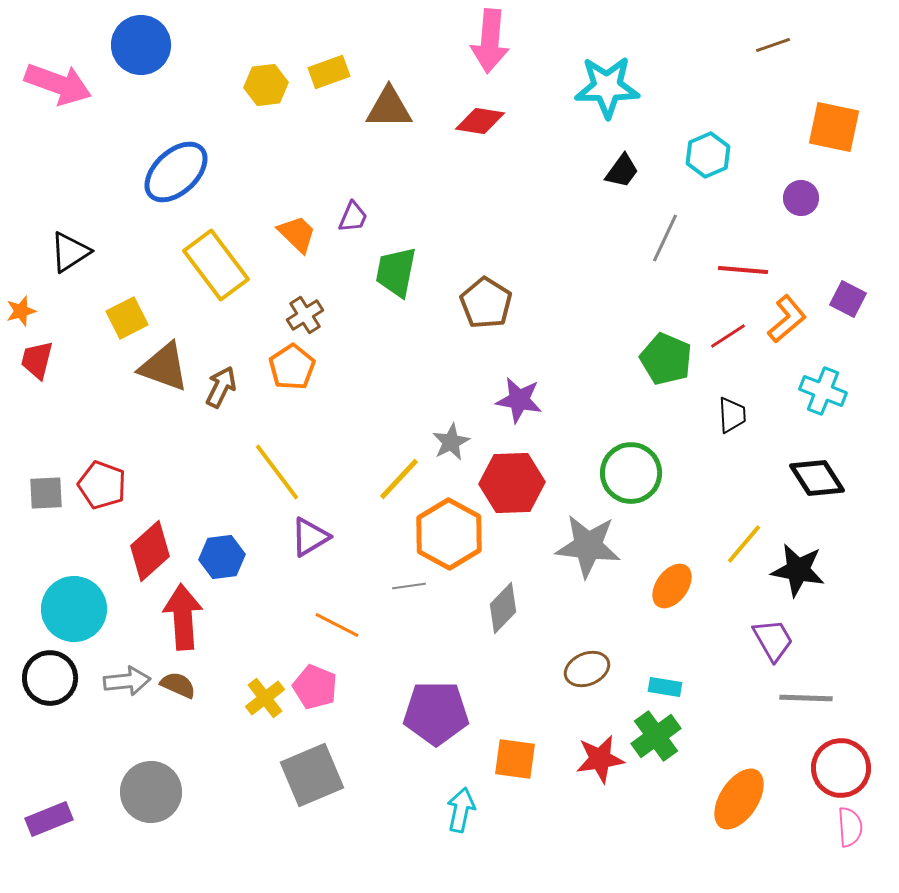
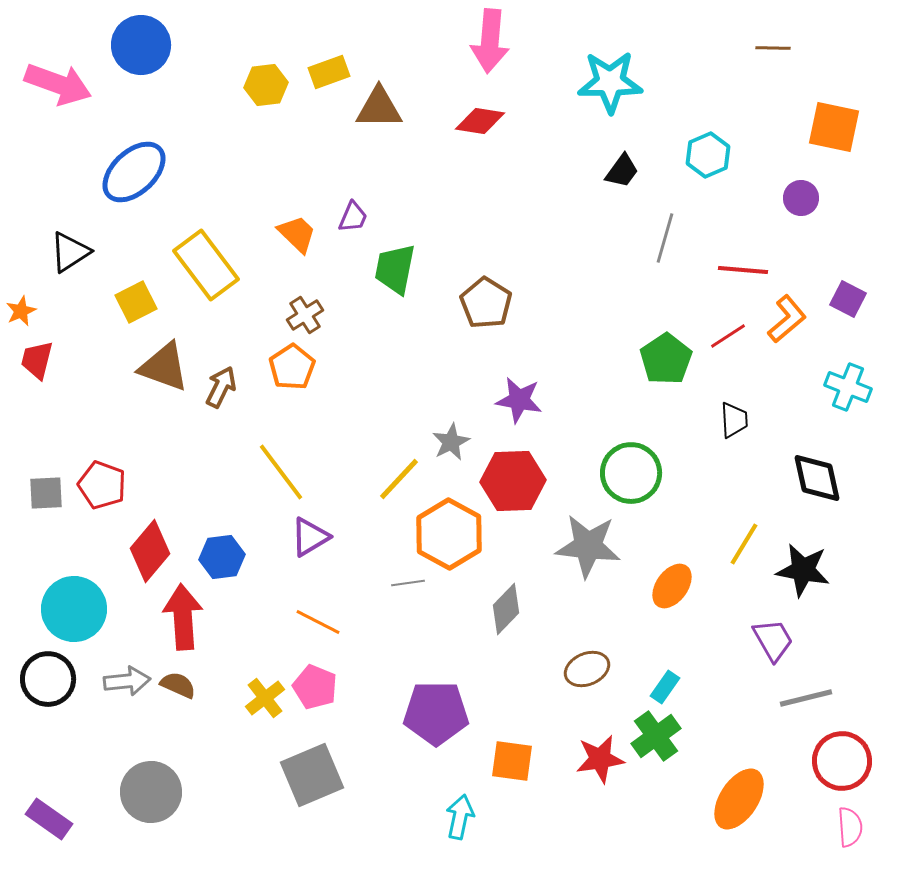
brown line at (773, 45): moved 3 px down; rotated 20 degrees clockwise
cyan star at (607, 87): moved 3 px right, 5 px up
brown triangle at (389, 108): moved 10 px left
blue ellipse at (176, 172): moved 42 px left
gray line at (665, 238): rotated 9 degrees counterclockwise
yellow rectangle at (216, 265): moved 10 px left
green trapezoid at (396, 272): moved 1 px left, 3 px up
orange star at (21, 311): rotated 8 degrees counterclockwise
yellow square at (127, 318): moved 9 px right, 16 px up
green pentagon at (666, 359): rotated 15 degrees clockwise
cyan cross at (823, 391): moved 25 px right, 4 px up
black trapezoid at (732, 415): moved 2 px right, 5 px down
yellow line at (277, 472): moved 4 px right
black diamond at (817, 478): rotated 20 degrees clockwise
red hexagon at (512, 483): moved 1 px right, 2 px up
yellow line at (744, 544): rotated 9 degrees counterclockwise
red diamond at (150, 551): rotated 8 degrees counterclockwise
black star at (798, 570): moved 5 px right
gray line at (409, 586): moved 1 px left, 3 px up
gray diamond at (503, 608): moved 3 px right, 1 px down
orange line at (337, 625): moved 19 px left, 3 px up
black circle at (50, 678): moved 2 px left, 1 px down
cyan rectangle at (665, 687): rotated 64 degrees counterclockwise
gray line at (806, 698): rotated 16 degrees counterclockwise
orange square at (515, 759): moved 3 px left, 2 px down
red circle at (841, 768): moved 1 px right, 7 px up
cyan arrow at (461, 810): moved 1 px left, 7 px down
purple rectangle at (49, 819): rotated 57 degrees clockwise
